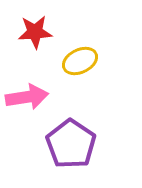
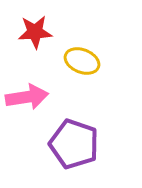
yellow ellipse: moved 2 px right; rotated 48 degrees clockwise
purple pentagon: moved 3 px right; rotated 15 degrees counterclockwise
